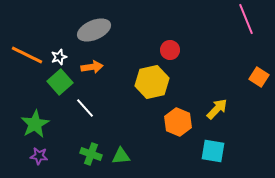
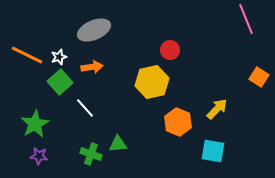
green triangle: moved 3 px left, 12 px up
